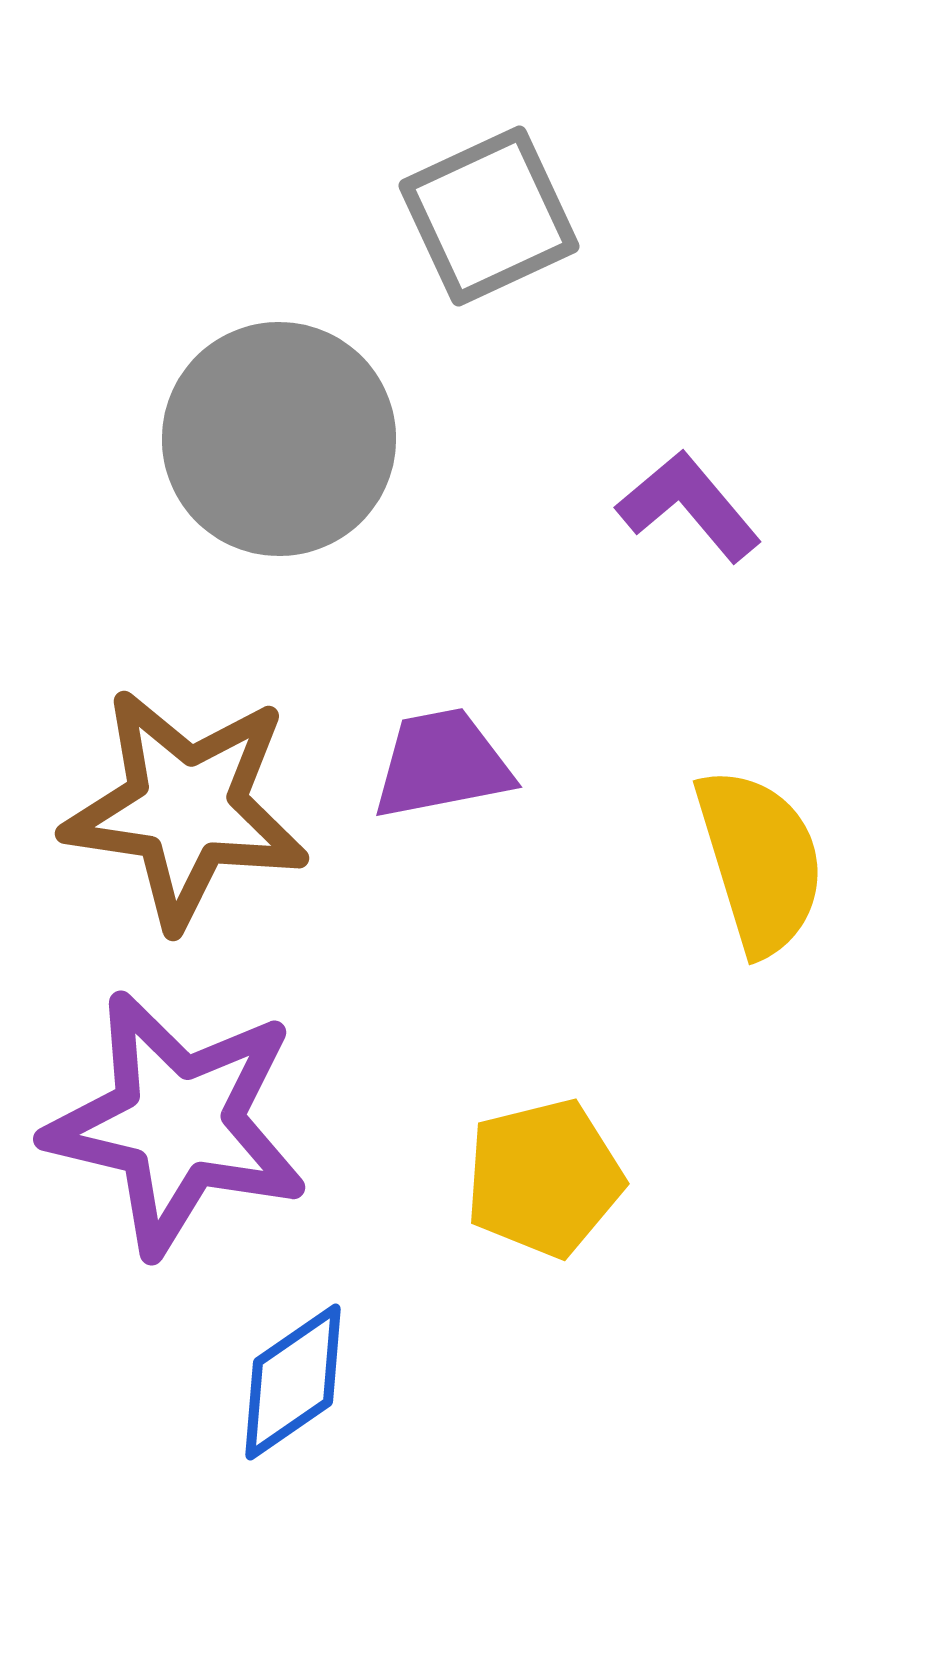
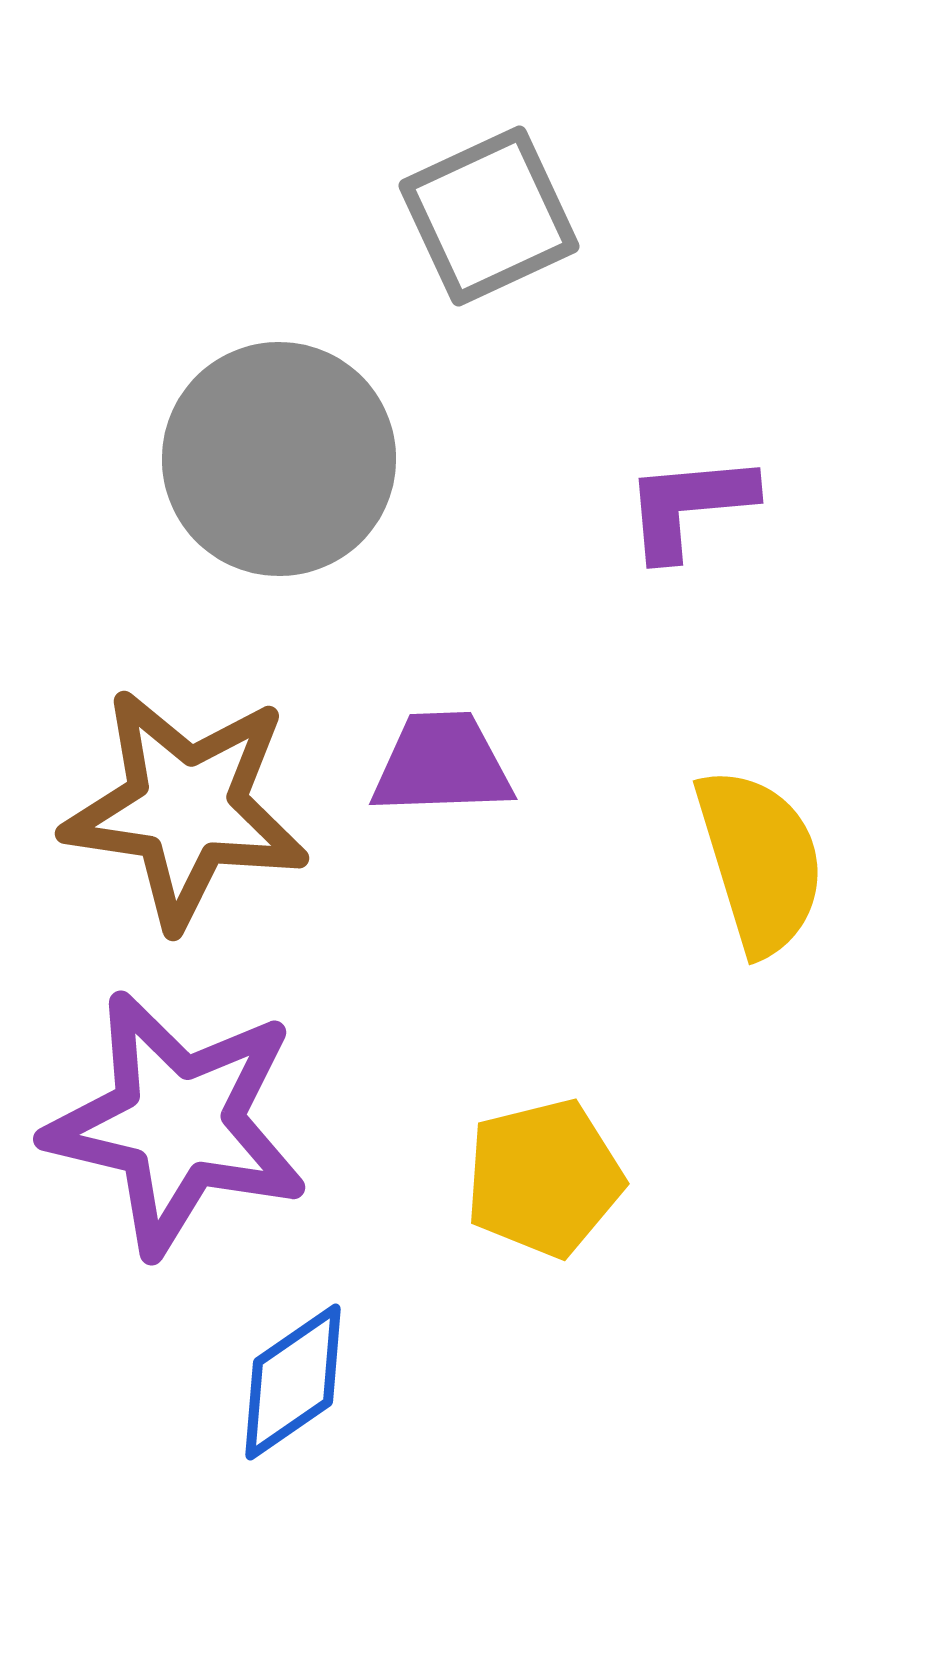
gray circle: moved 20 px down
purple L-shape: rotated 55 degrees counterclockwise
purple trapezoid: rotated 9 degrees clockwise
